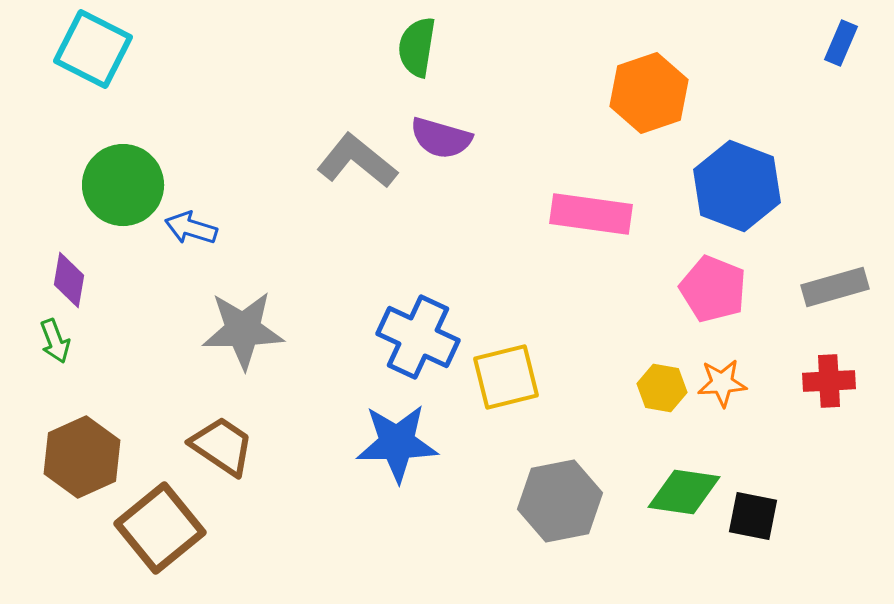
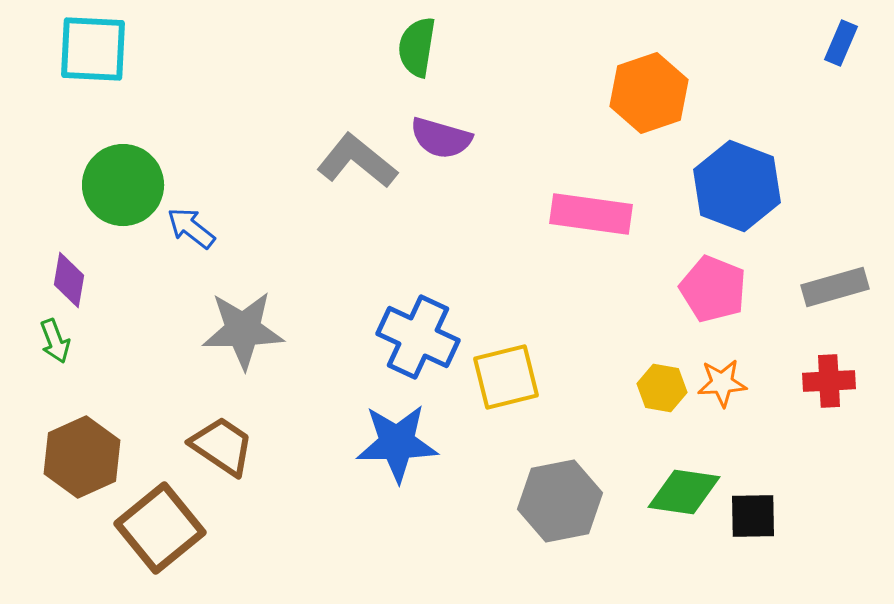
cyan square: rotated 24 degrees counterclockwise
blue arrow: rotated 21 degrees clockwise
black square: rotated 12 degrees counterclockwise
